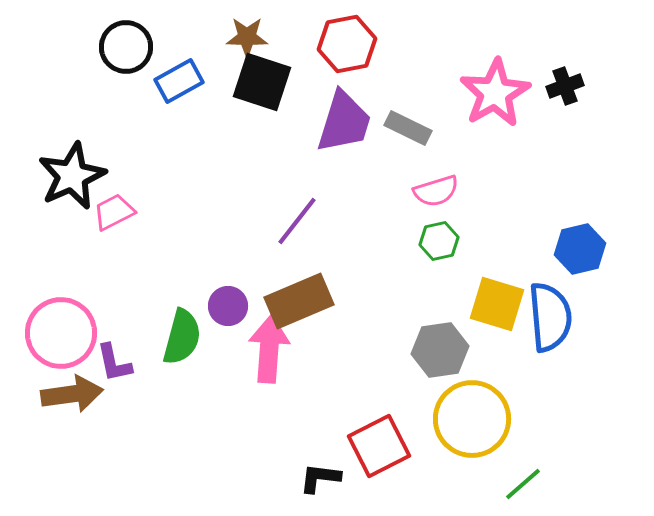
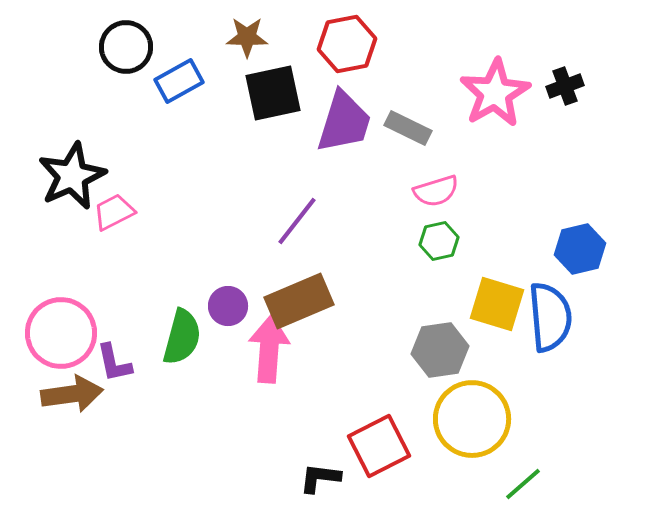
black square: moved 11 px right, 11 px down; rotated 30 degrees counterclockwise
